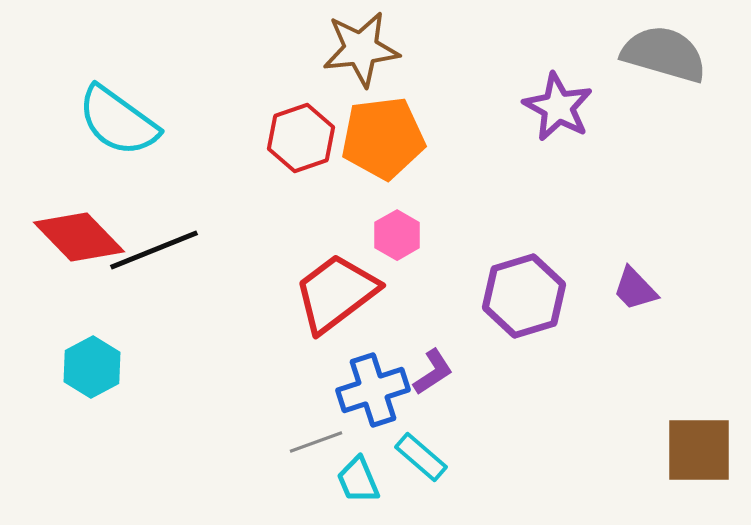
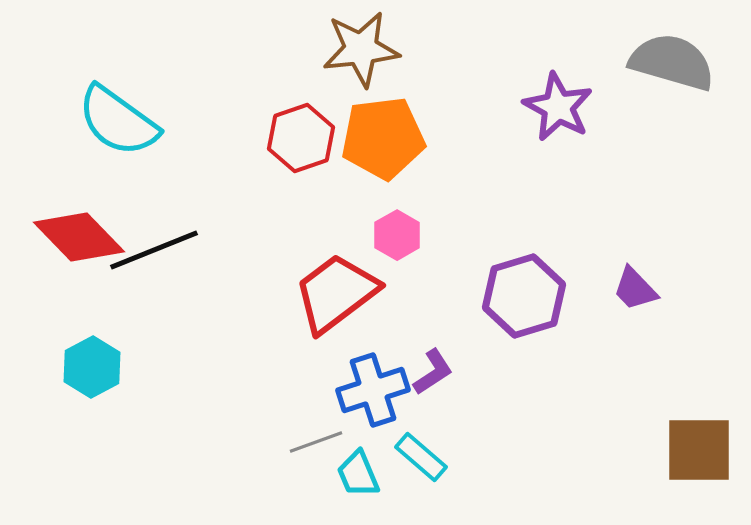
gray semicircle: moved 8 px right, 8 px down
cyan trapezoid: moved 6 px up
